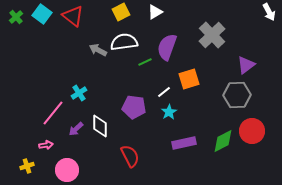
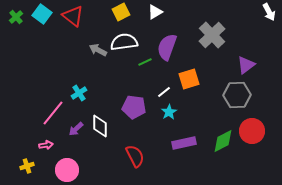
red semicircle: moved 5 px right
